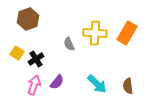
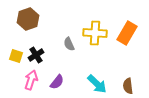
yellow square: moved 1 px left, 3 px down; rotated 16 degrees counterclockwise
black cross: moved 4 px up
pink arrow: moved 3 px left, 5 px up
